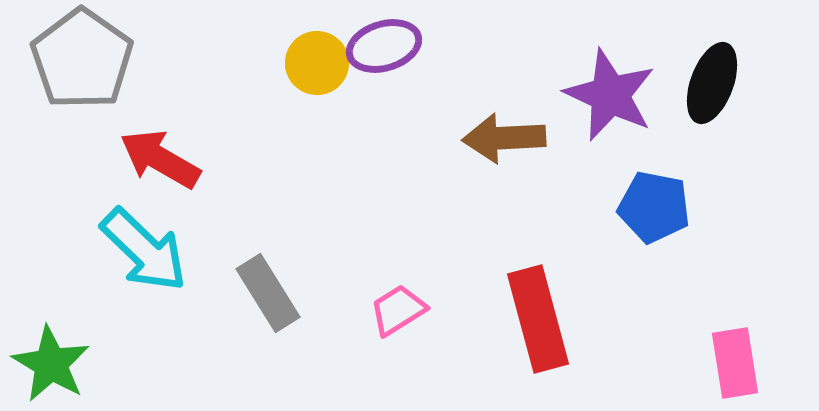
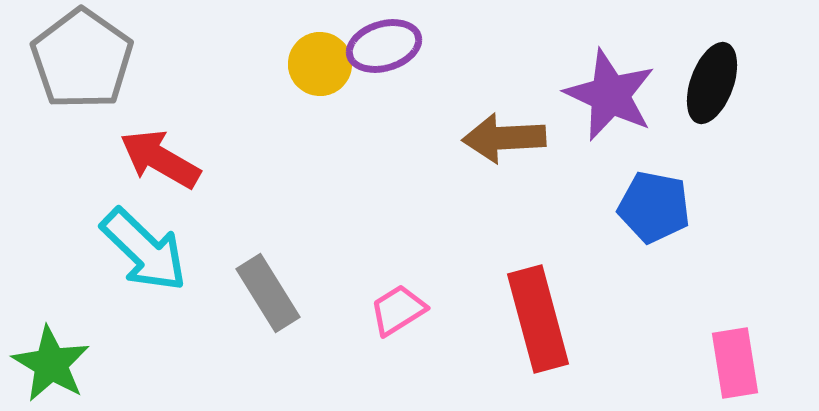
yellow circle: moved 3 px right, 1 px down
